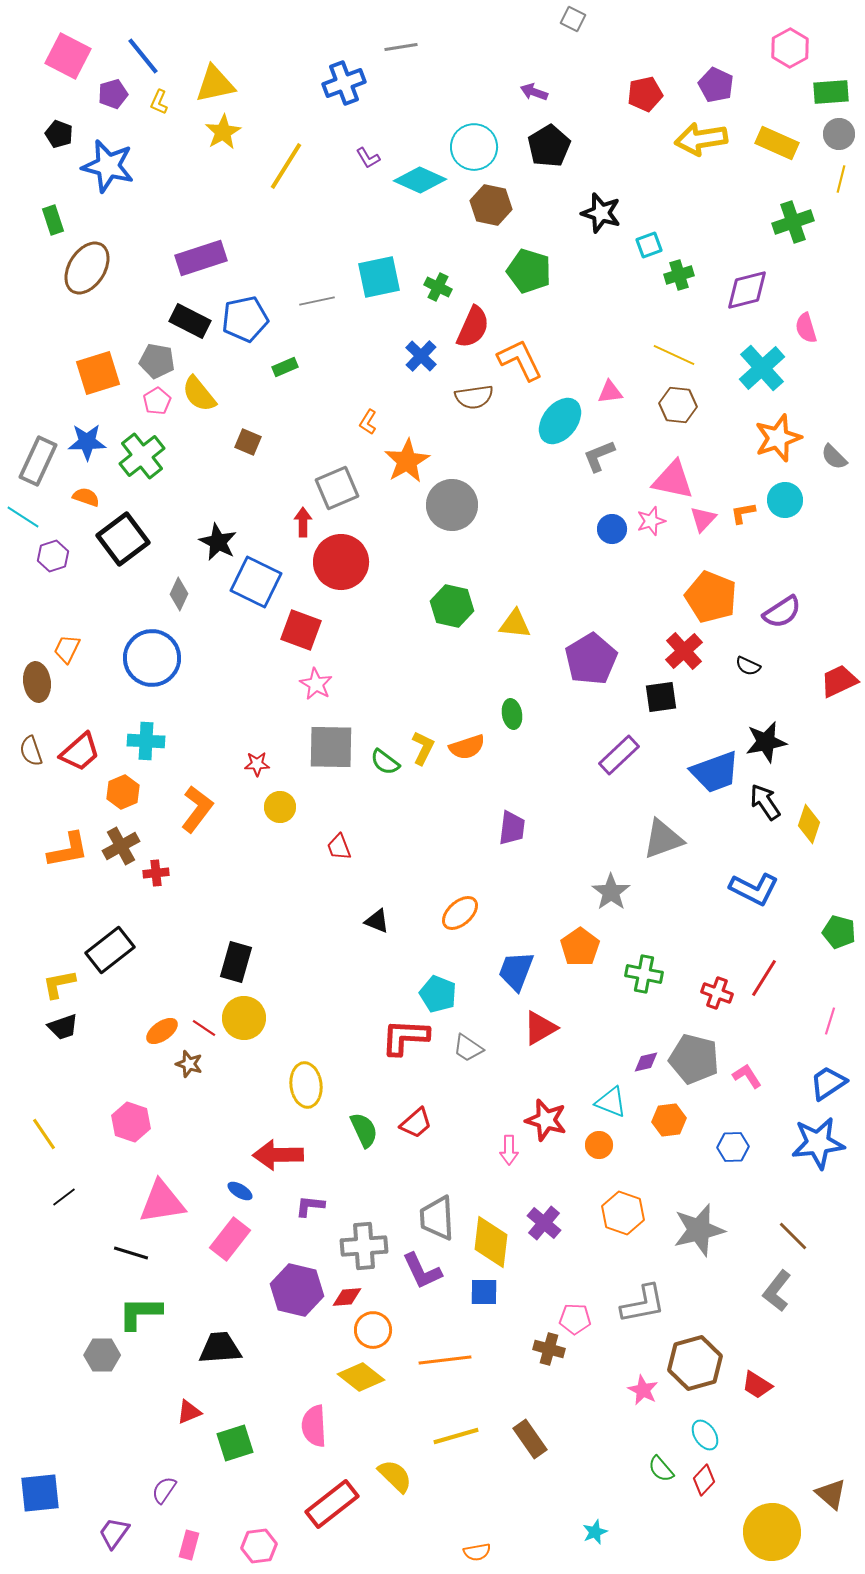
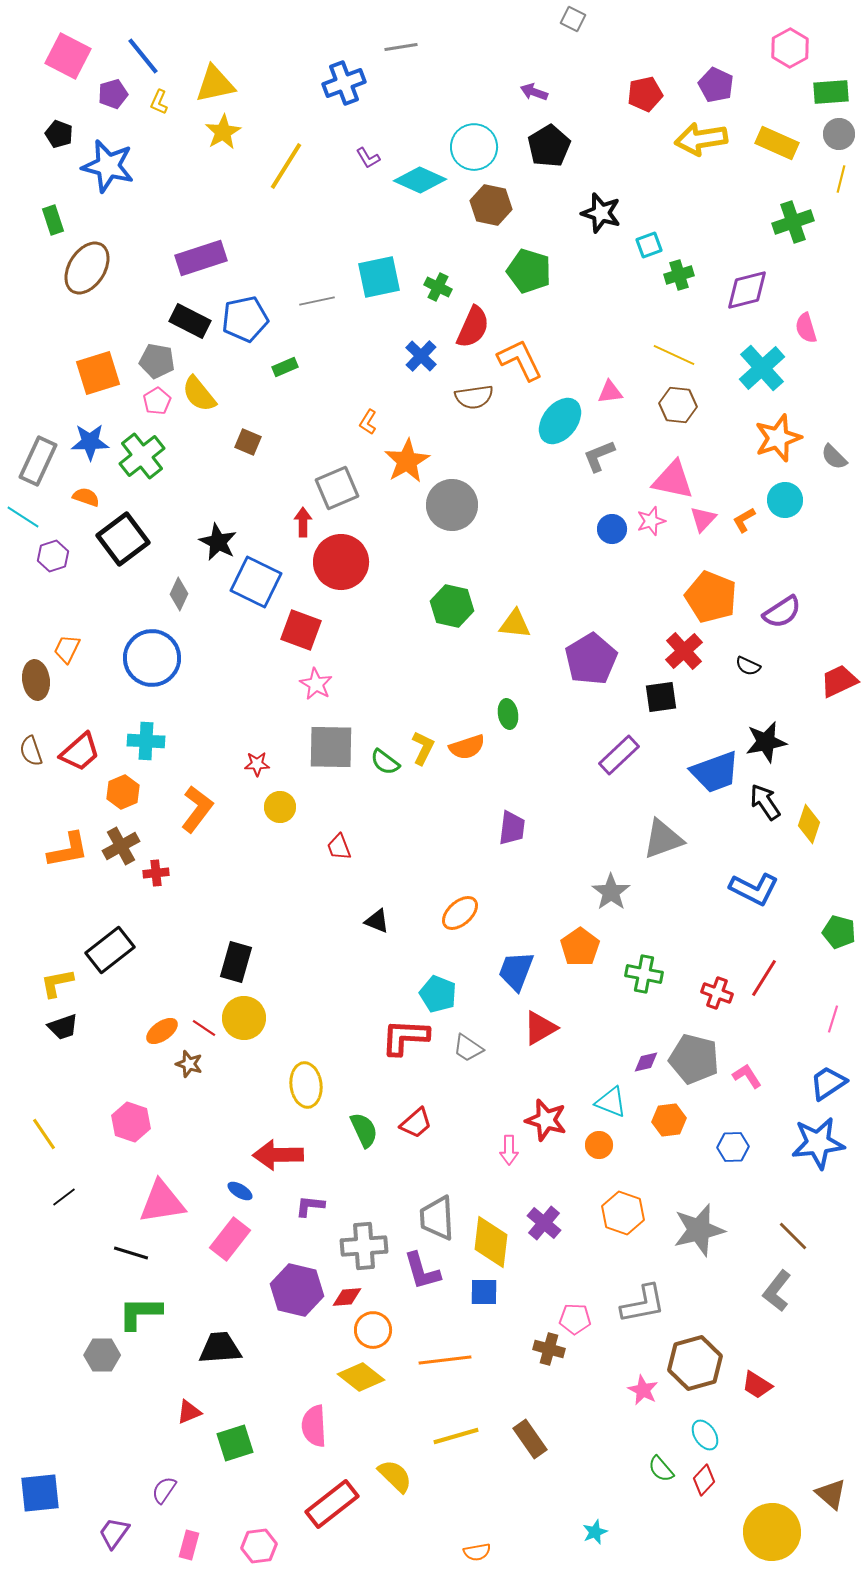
blue star at (87, 442): moved 3 px right
orange L-shape at (743, 513): moved 1 px right, 7 px down; rotated 20 degrees counterclockwise
brown ellipse at (37, 682): moved 1 px left, 2 px up
green ellipse at (512, 714): moved 4 px left
yellow L-shape at (59, 984): moved 2 px left, 1 px up
pink line at (830, 1021): moved 3 px right, 2 px up
purple L-shape at (422, 1271): rotated 9 degrees clockwise
